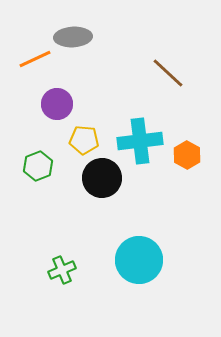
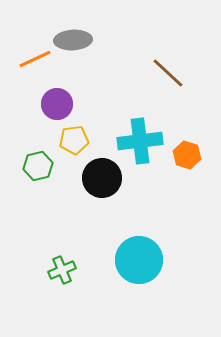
gray ellipse: moved 3 px down
yellow pentagon: moved 10 px left; rotated 12 degrees counterclockwise
orange hexagon: rotated 12 degrees counterclockwise
green hexagon: rotated 8 degrees clockwise
